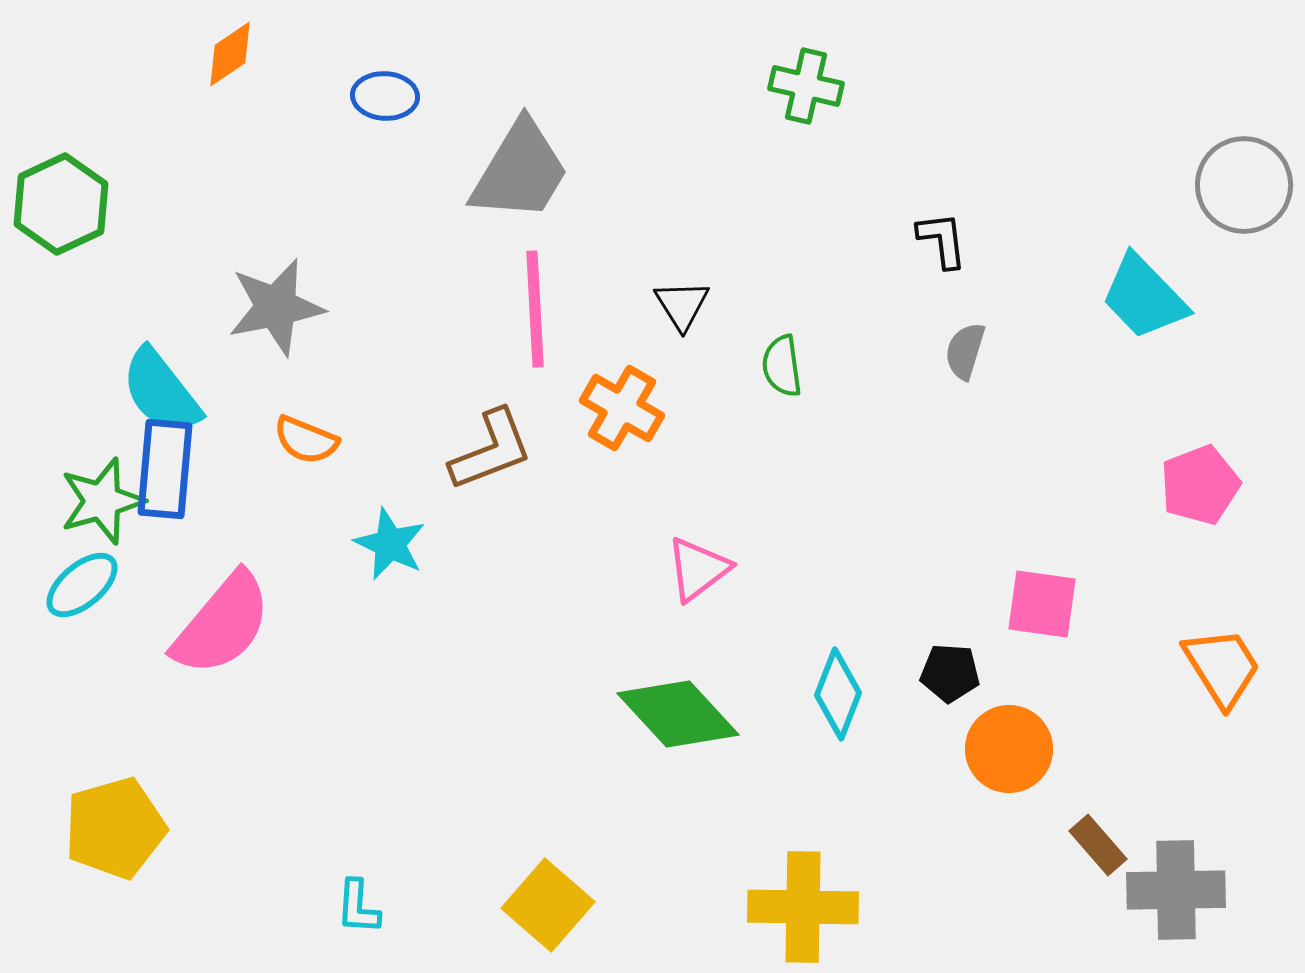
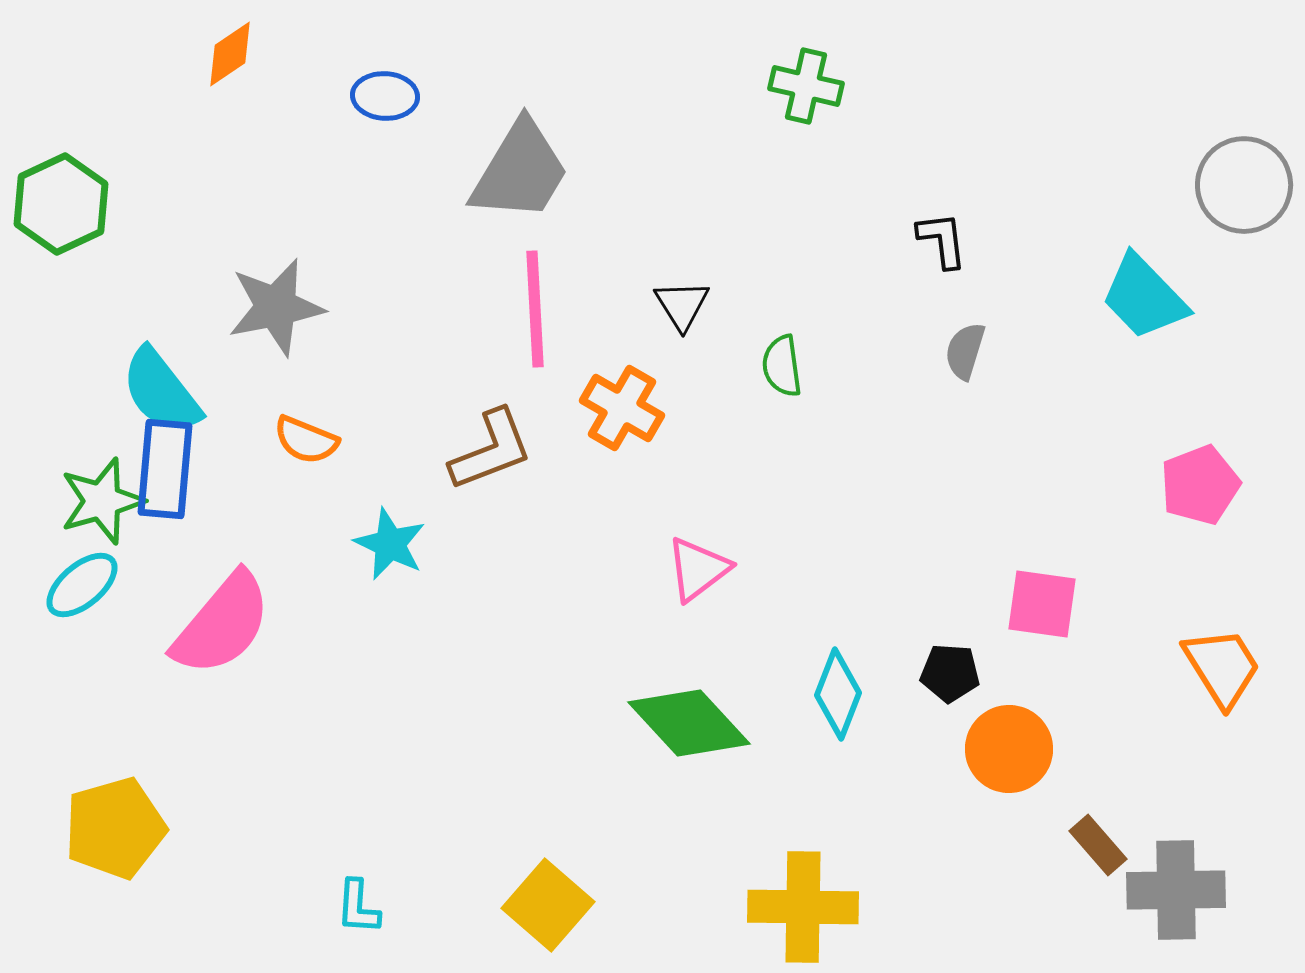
green diamond: moved 11 px right, 9 px down
